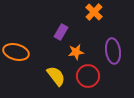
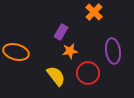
orange star: moved 6 px left, 1 px up
red circle: moved 3 px up
